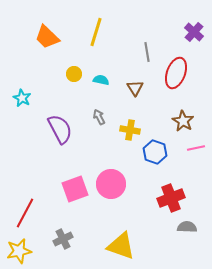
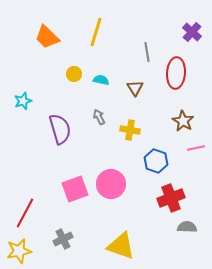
purple cross: moved 2 px left
red ellipse: rotated 16 degrees counterclockwise
cyan star: moved 1 px right, 3 px down; rotated 24 degrees clockwise
purple semicircle: rotated 12 degrees clockwise
blue hexagon: moved 1 px right, 9 px down
